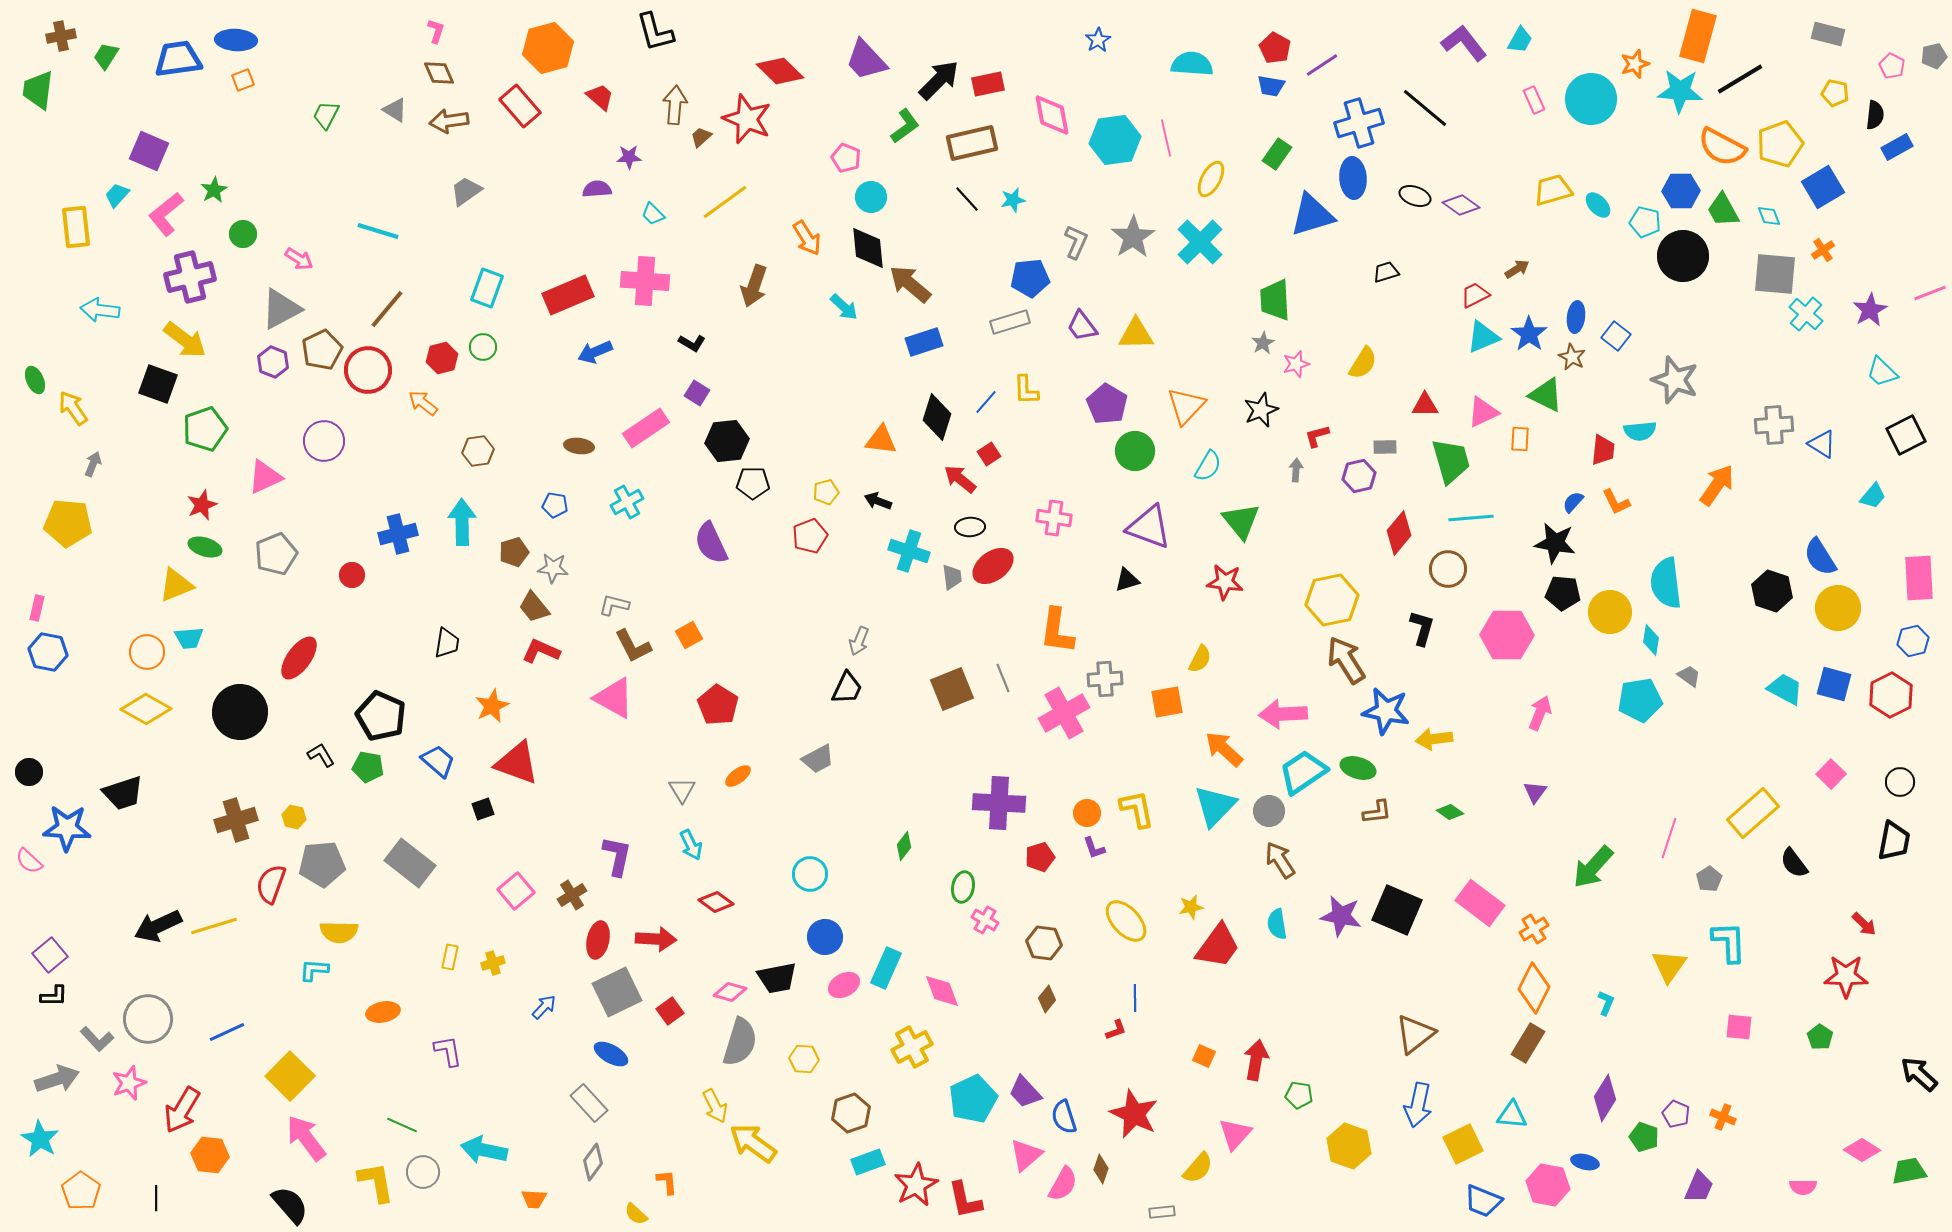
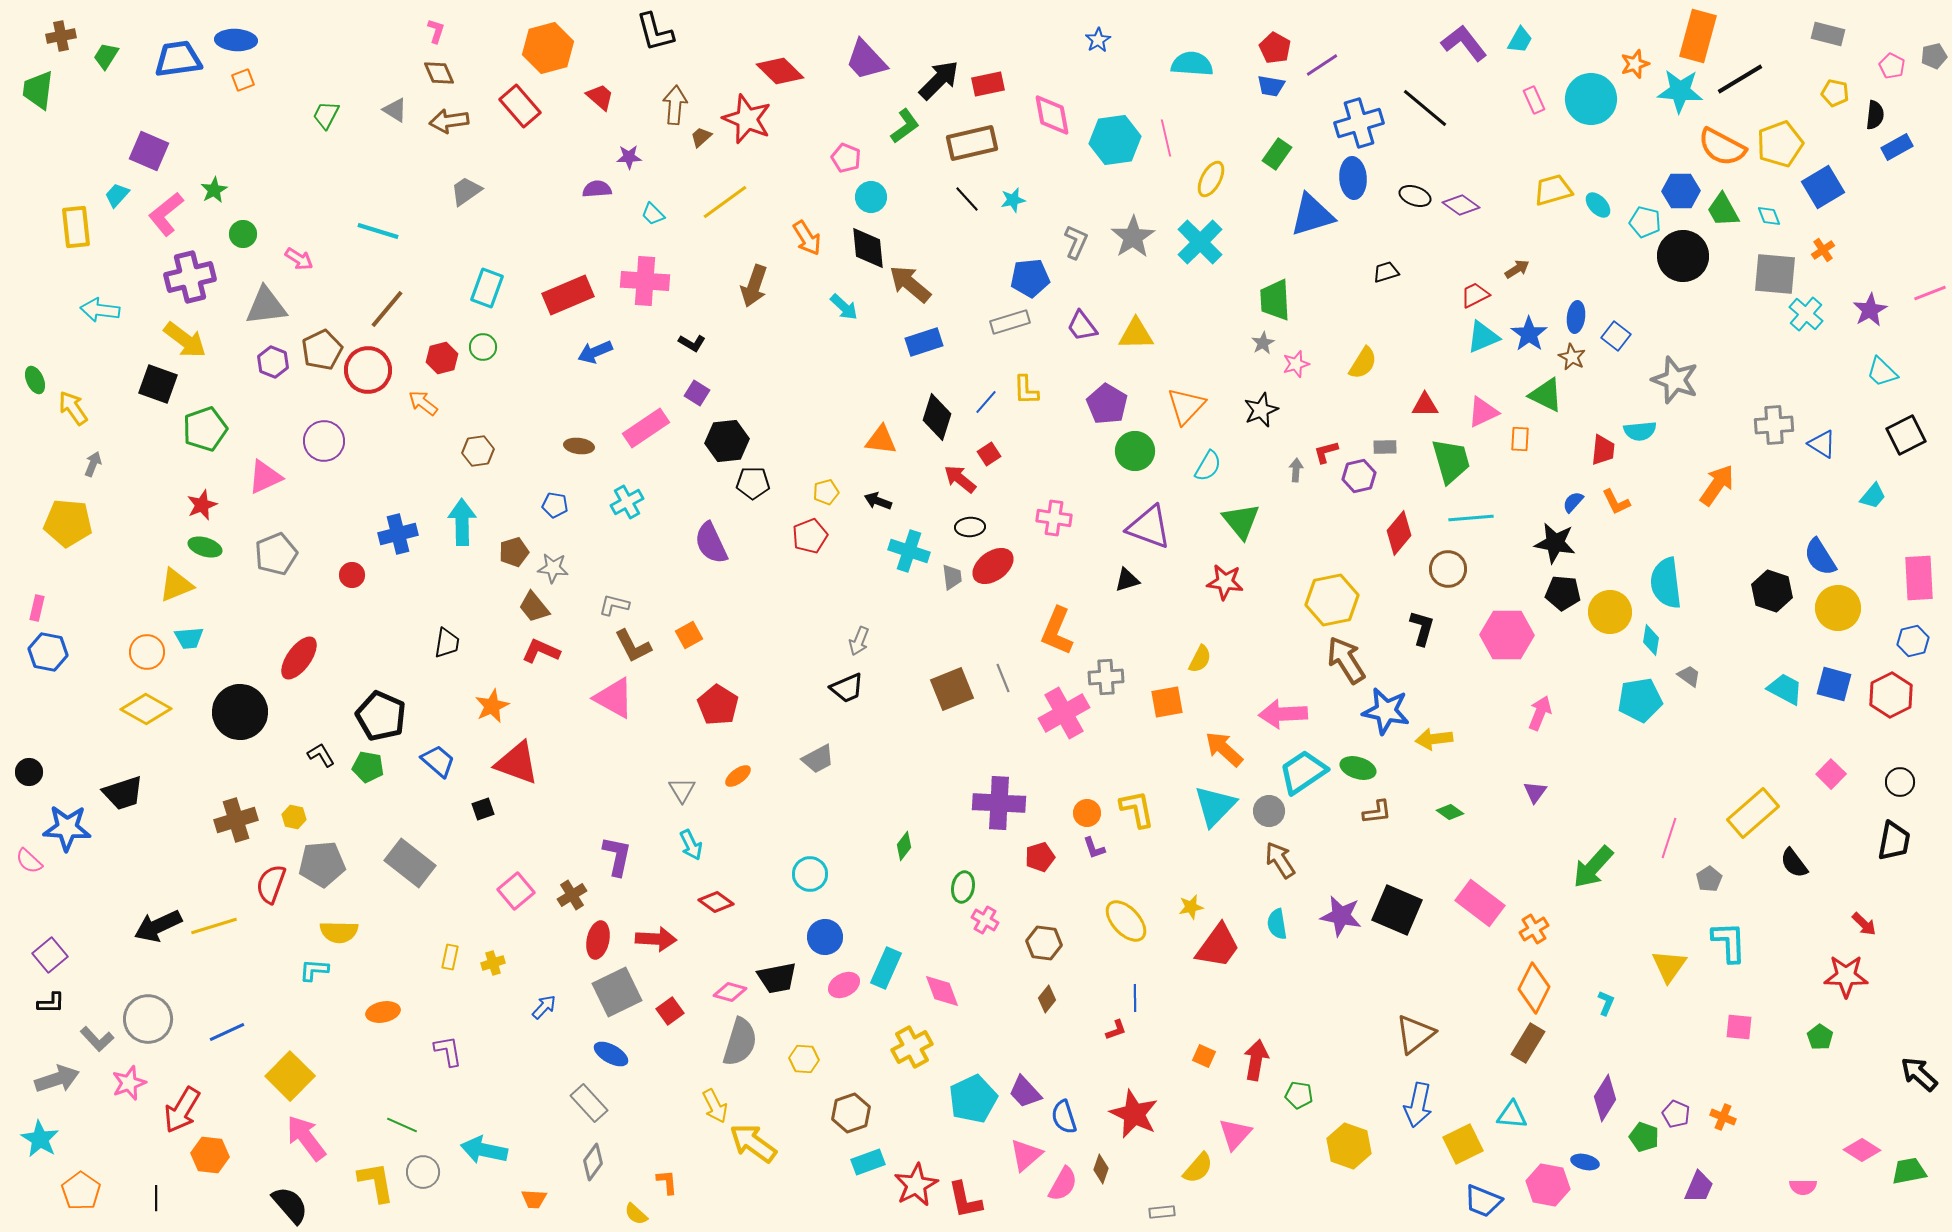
gray triangle at (281, 309): moved 15 px left, 3 px up; rotated 21 degrees clockwise
red L-shape at (1317, 436): moved 9 px right, 16 px down
orange L-shape at (1057, 631): rotated 15 degrees clockwise
gray cross at (1105, 679): moved 1 px right, 2 px up
black trapezoid at (847, 688): rotated 42 degrees clockwise
black L-shape at (54, 996): moved 3 px left, 7 px down
